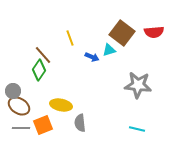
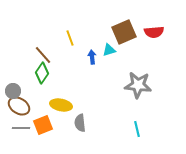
brown square: moved 2 px right, 1 px up; rotated 30 degrees clockwise
blue arrow: rotated 120 degrees counterclockwise
green diamond: moved 3 px right, 3 px down
cyan line: rotated 63 degrees clockwise
